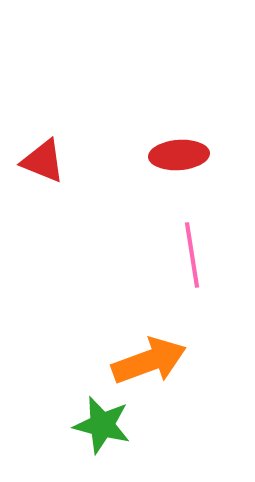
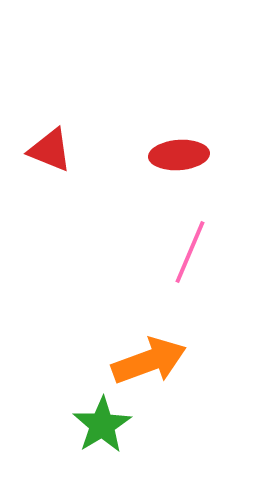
red triangle: moved 7 px right, 11 px up
pink line: moved 2 px left, 3 px up; rotated 32 degrees clockwise
green star: rotated 26 degrees clockwise
